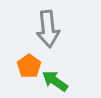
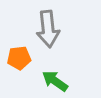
orange pentagon: moved 10 px left, 8 px up; rotated 30 degrees clockwise
